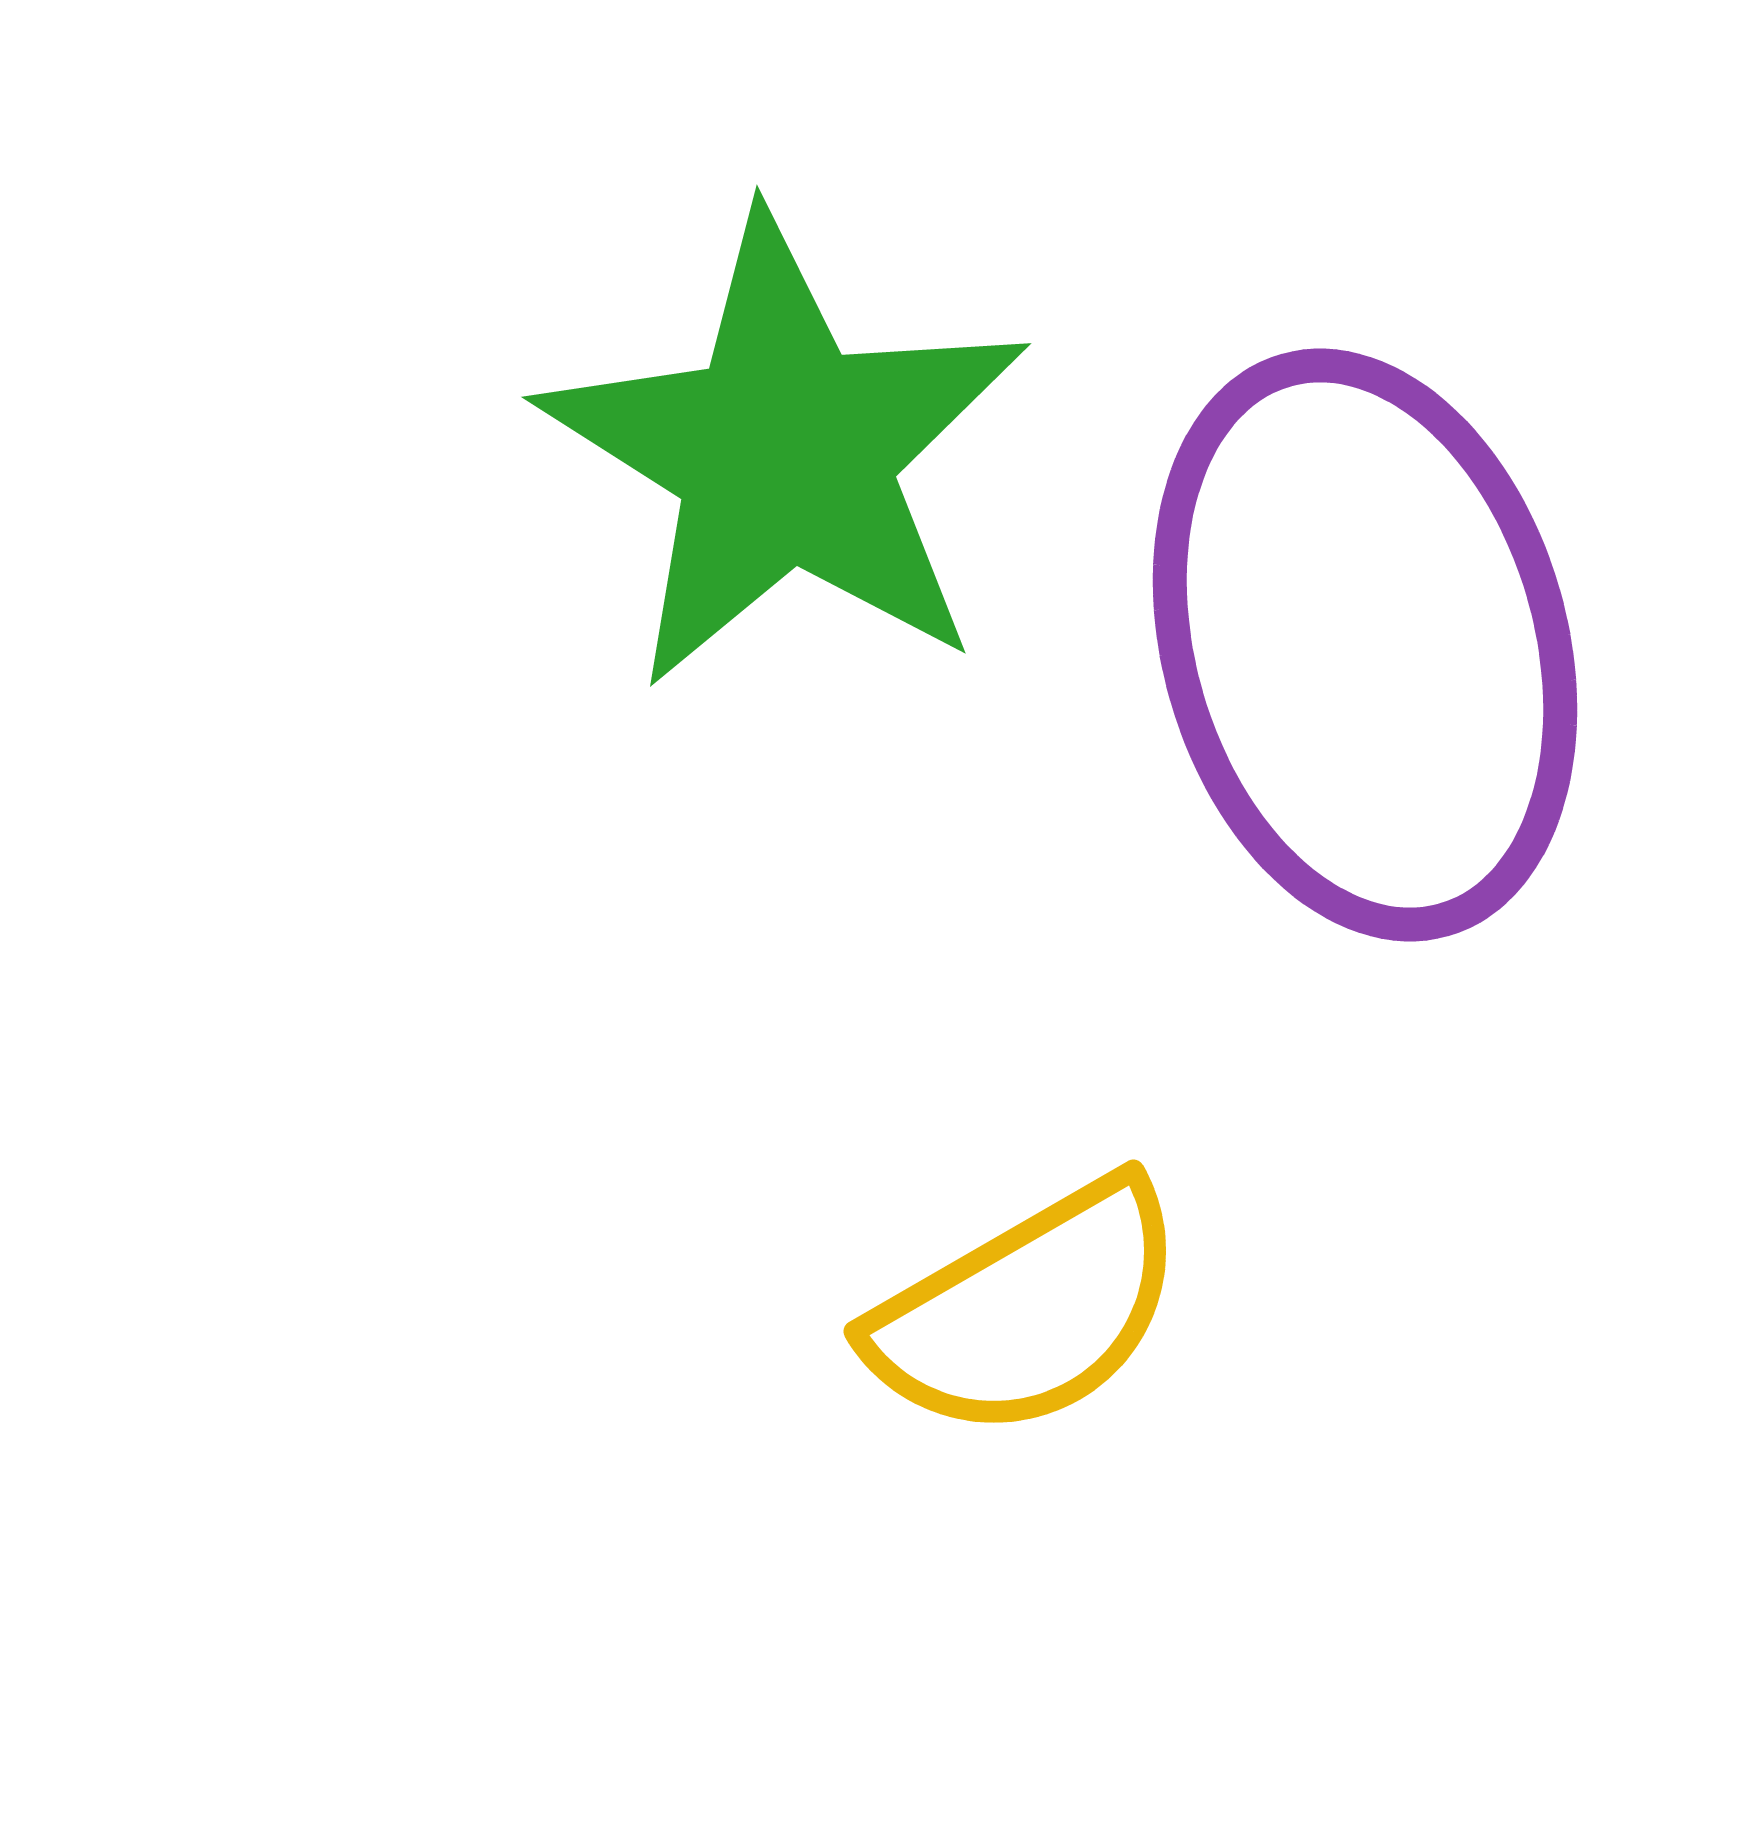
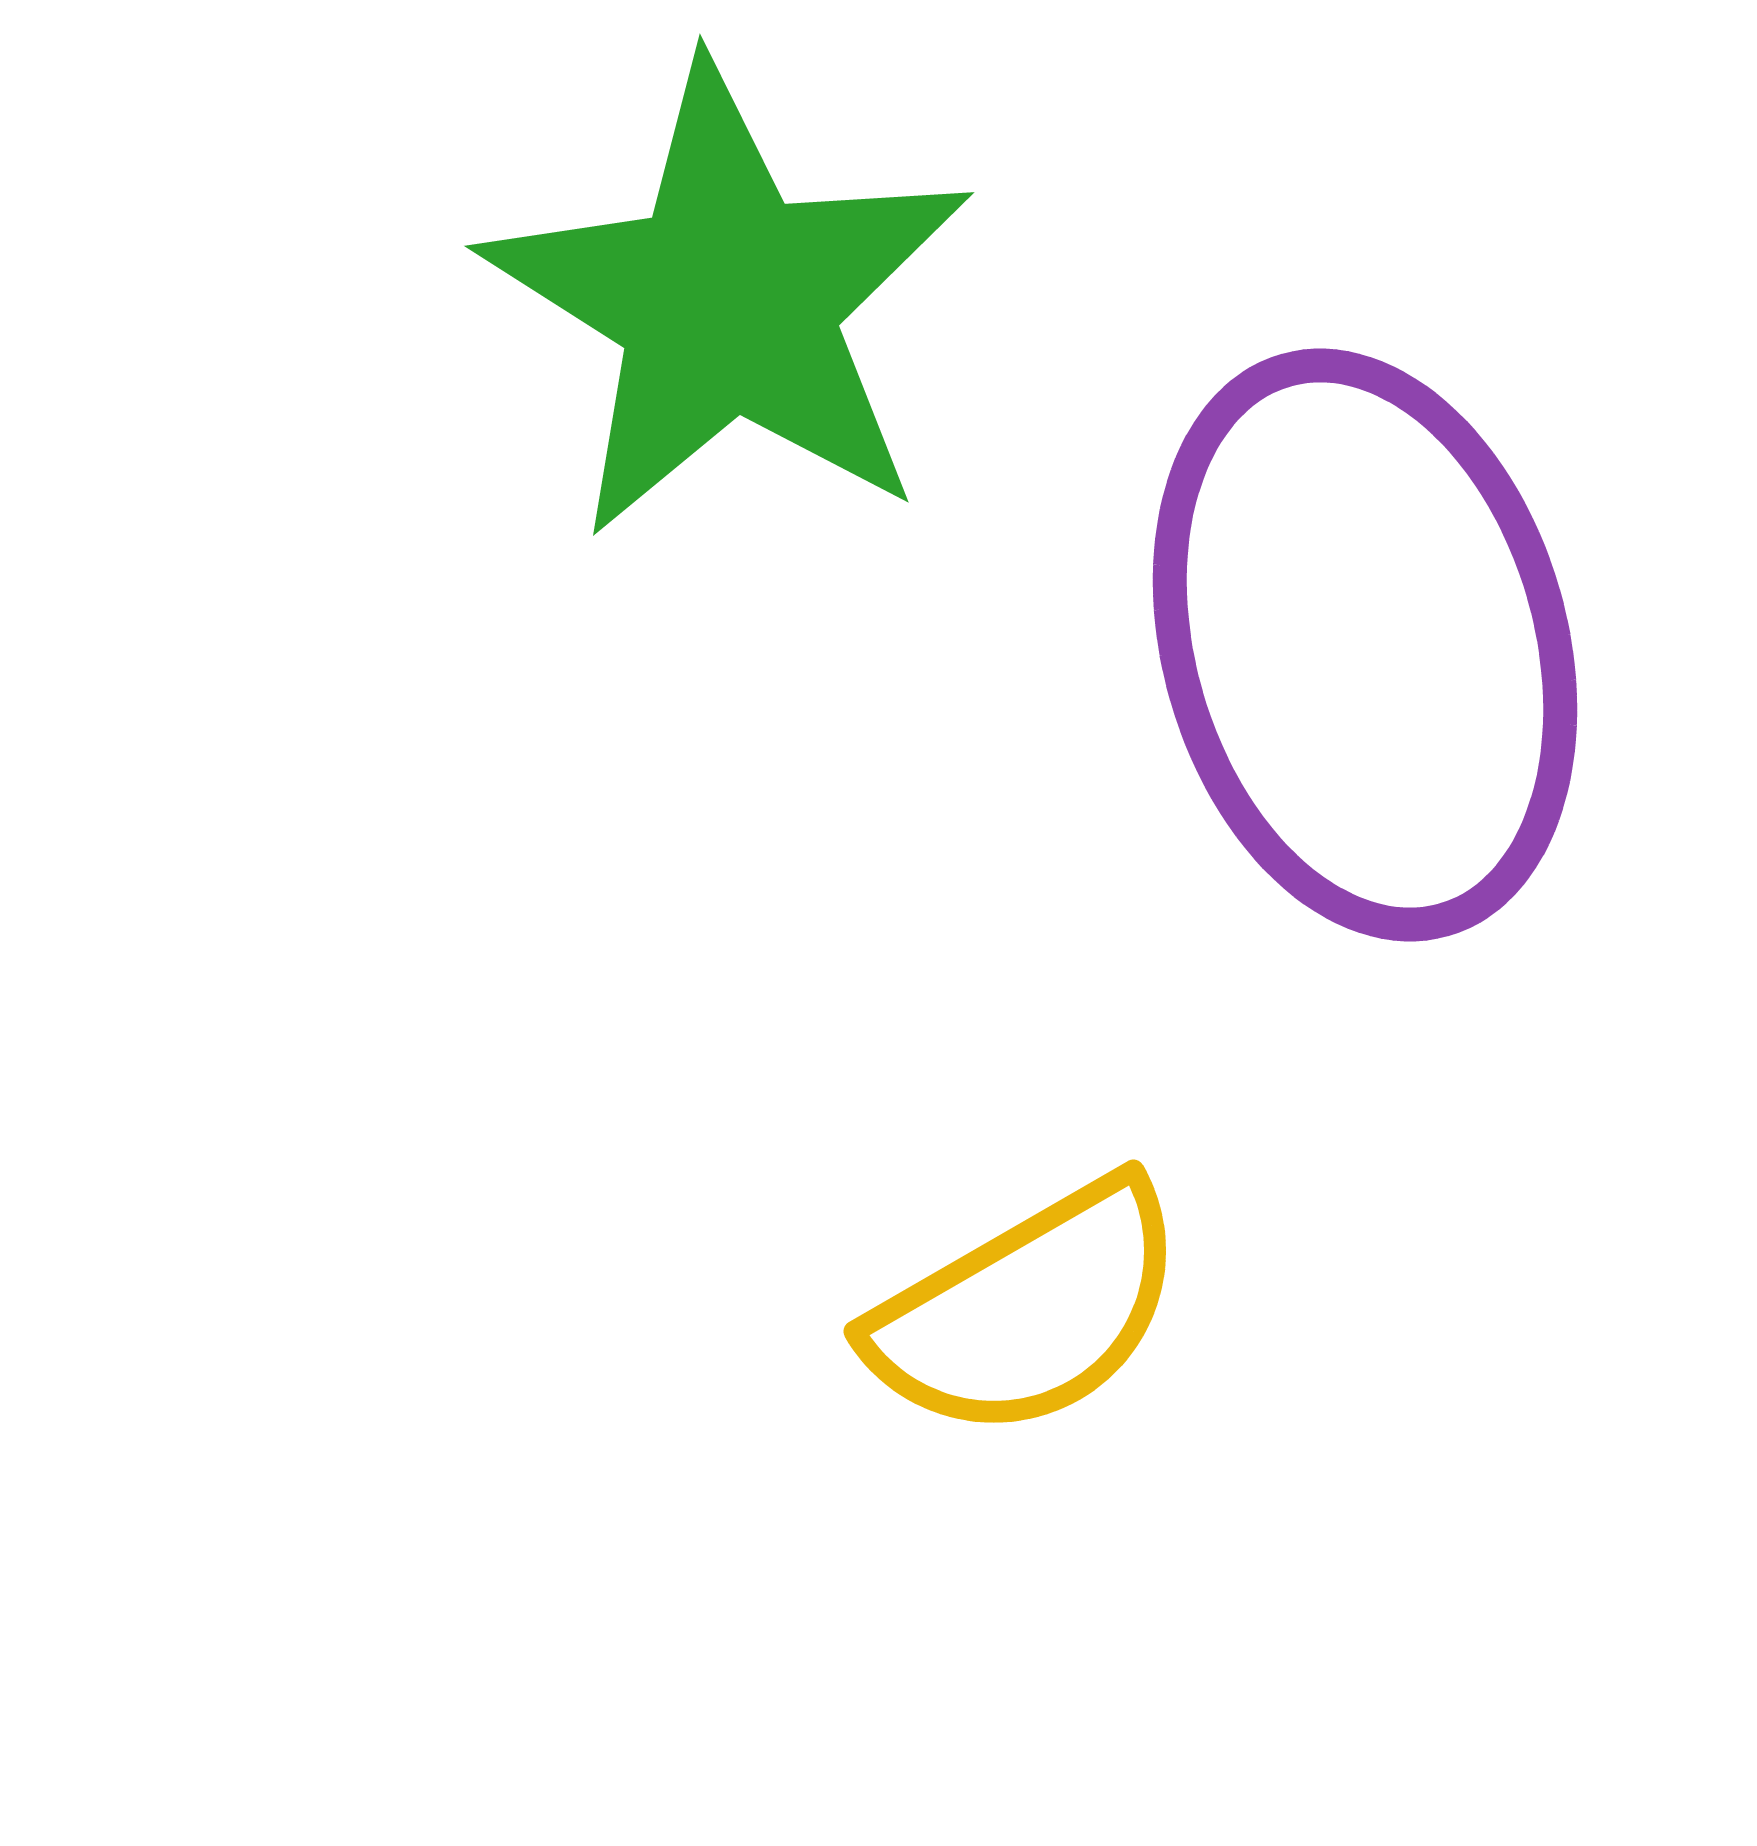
green star: moved 57 px left, 151 px up
